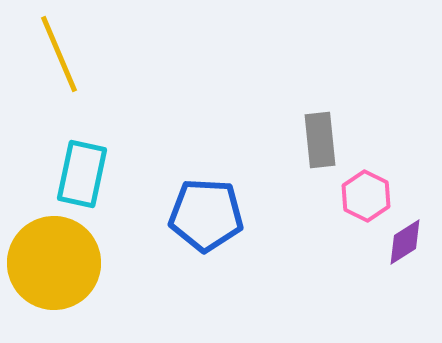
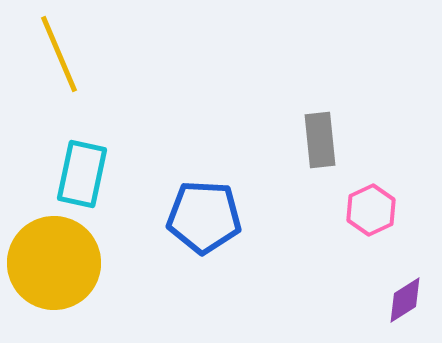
pink hexagon: moved 5 px right, 14 px down; rotated 9 degrees clockwise
blue pentagon: moved 2 px left, 2 px down
purple diamond: moved 58 px down
